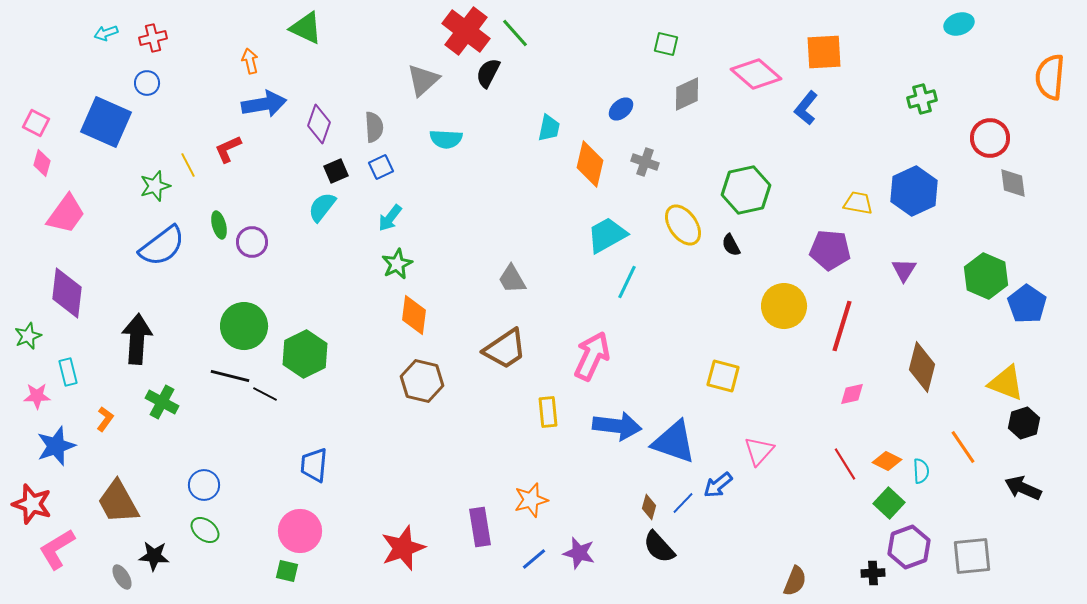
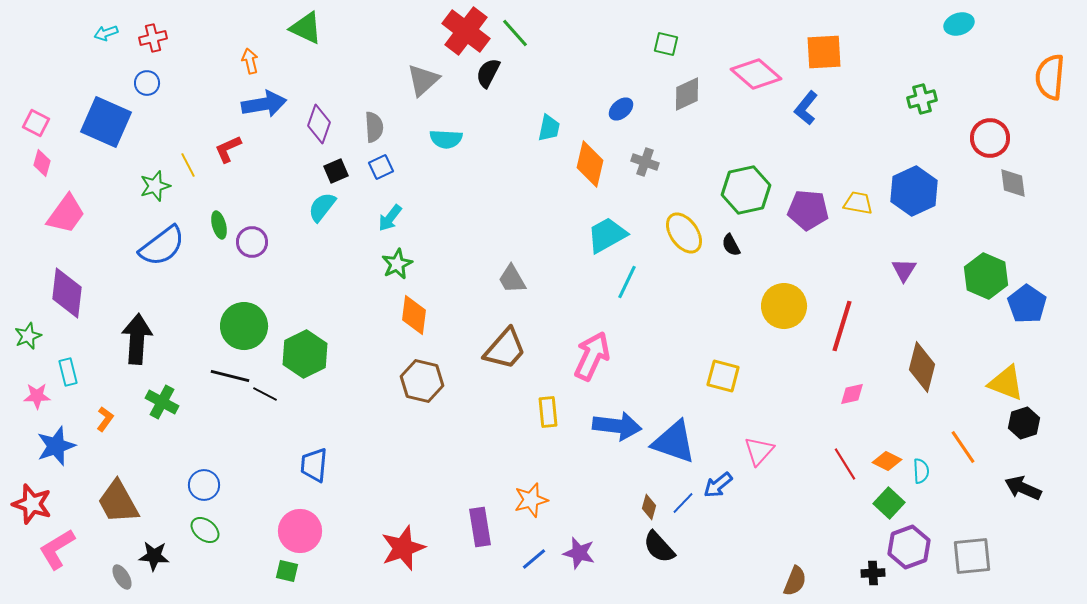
yellow ellipse at (683, 225): moved 1 px right, 8 px down
purple pentagon at (830, 250): moved 22 px left, 40 px up
brown trapezoid at (505, 349): rotated 15 degrees counterclockwise
